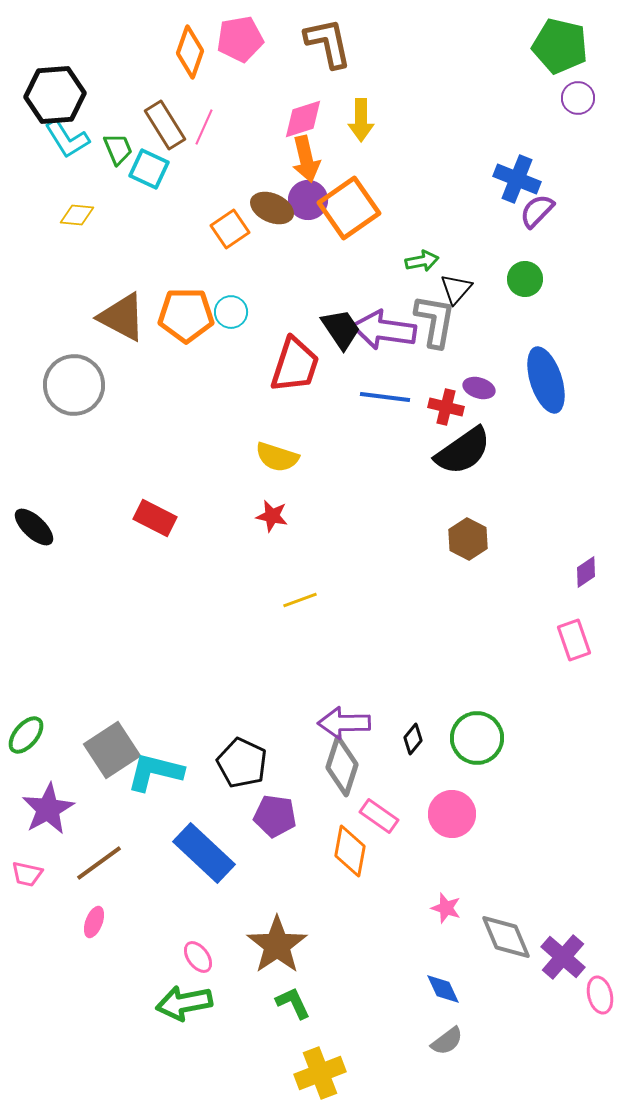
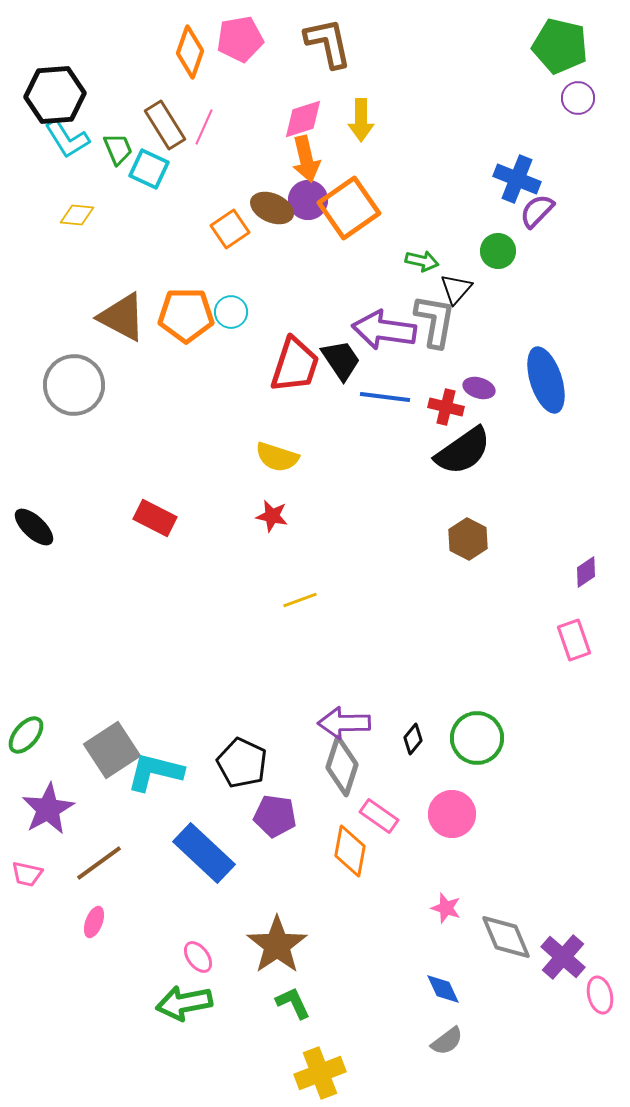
green arrow at (422, 261): rotated 24 degrees clockwise
green circle at (525, 279): moved 27 px left, 28 px up
black trapezoid at (341, 329): moved 31 px down
